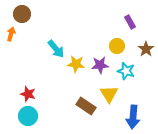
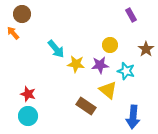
purple rectangle: moved 1 px right, 7 px up
orange arrow: moved 2 px right, 1 px up; rotated 56 degrees counterclockwise
yellow circle: moved 7 px left, 1 px up
yellow triangle: moved 1 px left, 4 px up; rotated 18 degrees counterclockwise
